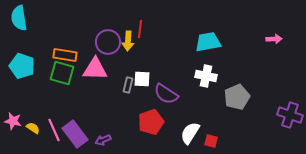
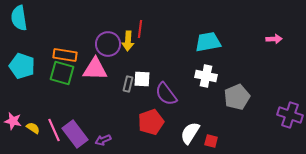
purple circle: moved 2 px down
gray rectangle: moved 1 px up
purple semicircle: rotated 20 degrees clockwise
